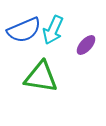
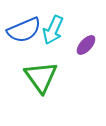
green triangle: rotated 45 degrees clockwise
